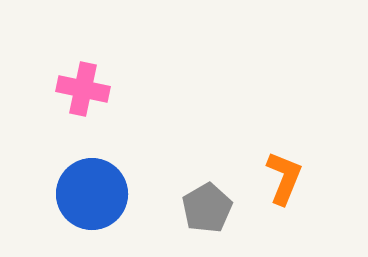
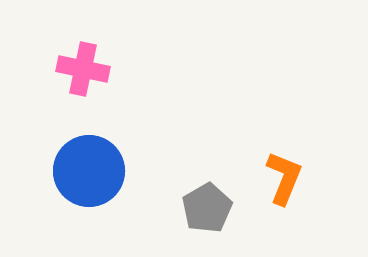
pink cross: moved 20 px up
blue circle: moved 3 px left, 23 px up
